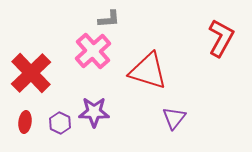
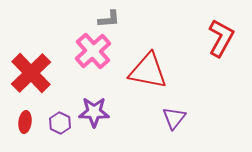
red triangle: rotated 6 degrees counterclockwise
